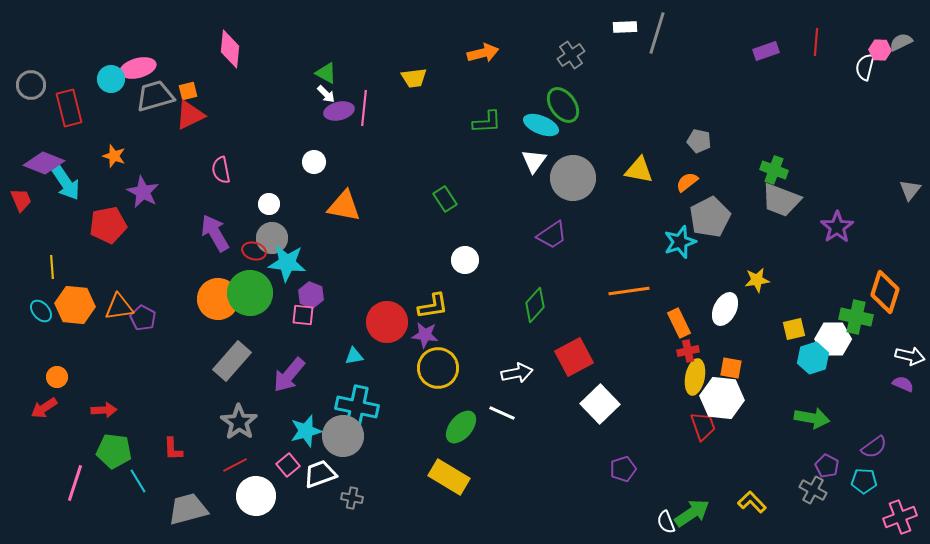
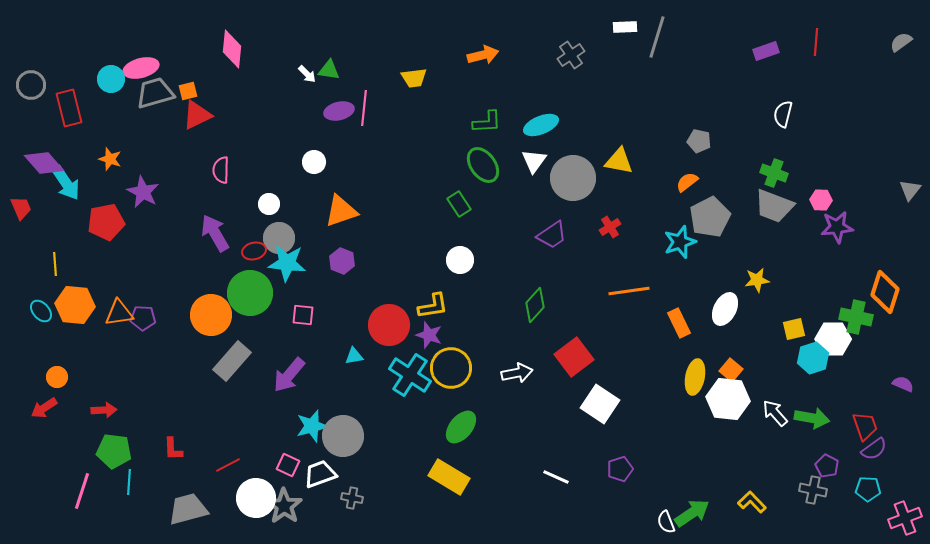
gray line at (657, 33): moved 4 px down
gray semicircle at (901, 42): rotated 10 degrees counterclockwise
pink diamond at (230, 49): moved 2 px right
pink hexagon at (880, 50): moved 59 px left, 150 px down
orange arrow at (483, 53): moved 2 px down
white semicircle at (865, 67): moved 82 px left, 47 px down
pink ellipse at (138, 68): moved 3 px right
green triangle at (326, 73): moved 3 px right, 3 px up; rotated 20 degrees counterclockwise
white arrow at (326, 94): moved 19 px left, 20 px up
gray trapezoid at (155, 96): moved 3 px up
green ellipse at (563, 105): moved 80 px left, 60 px down
red triangle at (190, 115): moved 7 px right
cyan ellipse at (541, 125): rotated 44 degrees counterclockwise
orange star at (114, 156): moved 4 px left, 3 px down
purple diamond at (44, 163): rotated 27 degrees clockwise
pink semicircle at (221, 170): rotated 12 degrees clockwise
yellow triangle at (639, 170): moved 20 px left, 9 px up
green cross at (774, 170): moved 3 px down
green rectangle at (445, 199): moved 14 px right, 5 px down
red trapezoid at (21, 200): moved 8 px down
gray trapezoid at (781, 200): moved 7 px left, 6 px down
orange triangle at (344, 206): moved 3 px left, 5 px down; rotated 30 degrees counterclockwise
red pentagon at (108, 225): moved 2 px left, 3 px up
purple star at (837, 227): rotated 28 degrees clockwise
gray circle at (272, 238): moved 7 px right
red ellipse at (254, 251): rotated 30 degrees counterclockwise
white circle at (465, 260): moved 5 px left
yellow line at (52, 267): moved 3 px right, 3 px up
purple hexagon at (311, 295): moved 31 px right, 34 px up
orange circle at (218, 299): moved 7 px left, 16 px down
orange triangle at (119, 307): moved 6 px down
purple pentagon at (143, 318): rotated 25 degrees counterclockwise
red circle at (387, 322): moved 2 px right, 3 px down
purple star at (425, 335): moved 4 px right; rotated 12 degrees clockwise
red cross at (688, 351): moved 78 px left, 124 px up; rotated 20 degrees counterclockwise
white arrow at (910, 356): moved 135 px left, 57 px down; rotated 144 degrees counterclockwise
red square at (574, 357): rotated 9 degrees counterclockwise
yellow circle at (438, 368): moved 13 px right
orange square at (731, 368): moved 2 px down; rotated 30 degrees clockwise
white hexagon at (722, 398): moved 6 px right, 1 px down
white square at (600, 404): rotated 12 degrees counterclockwise
cyan cross at (357, 407): moved 53 px right, 32 px up; rotated 21 degrees clockwise
white line at (502, 413): moved 54 px right, 64 px down
gray star at (239, 422): moved 45 px right, 84 px down
red trapezoid at (703, 426): moved 162 px right
cyan star at (306, 431): moved 6 px right, 5 px up
purple semicircle at (874, 447): moved 2 px down
red line at (235, 465): moved 7 px left
pink square at (288, 465): rotated 25 degrees counterclockwise
purple pentagon at (623, 469): moved 3 px left
cyan line at (138, 481): moved 9 px left, 1 px down; rotated 35 degrees clockwise
cyan pentagon at (864, 481): moved 4 px right, 8 px down
pink line at (75, 483): moved 7 px right, 8 px down
gray cross at (813, 490): rotated 16 degrees counterclockwise
white circle at (256, 496): moved 2 px down
pink cross at (900, 517): moved 5 px right, 1 px down
